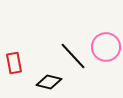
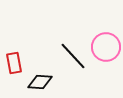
black diamond: moved 9 px left; rotated 10 degrees counterclockwise
